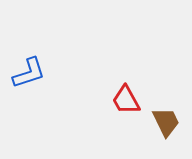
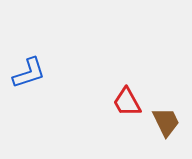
red trapezoid: moved 1 px right, 2 px down
